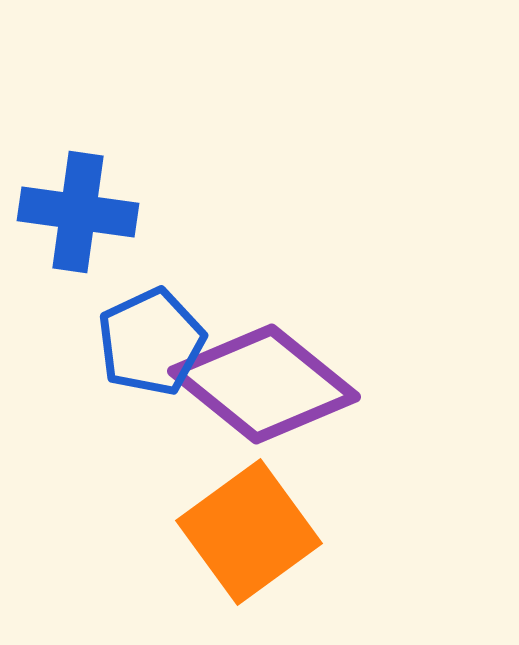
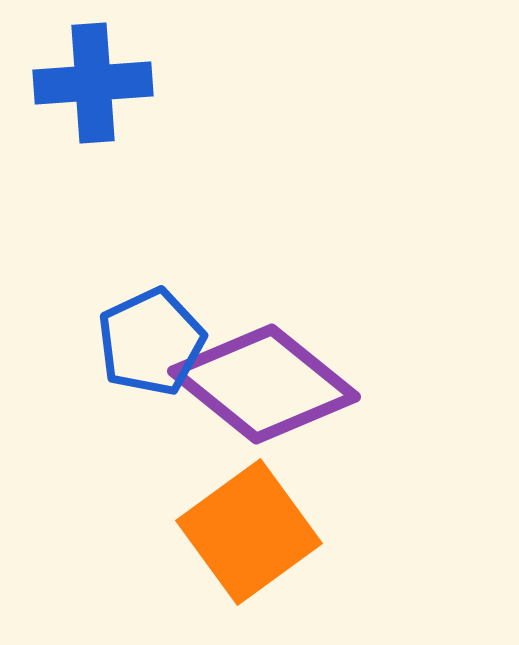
blue cross: moved 15 px right, 129 px up; rotated 12 degrees counterclockwise
